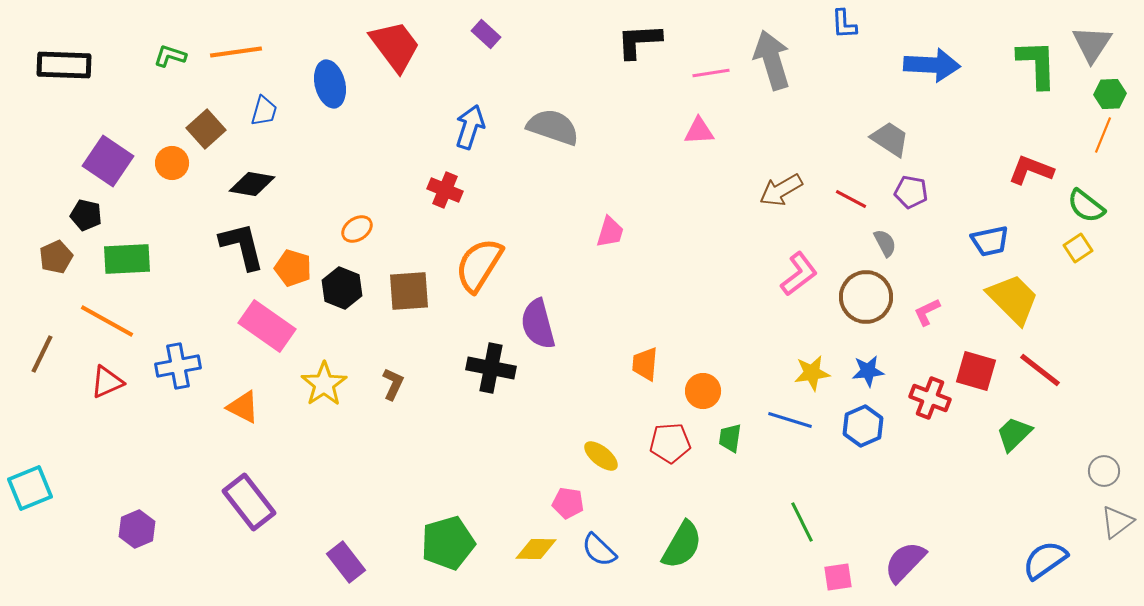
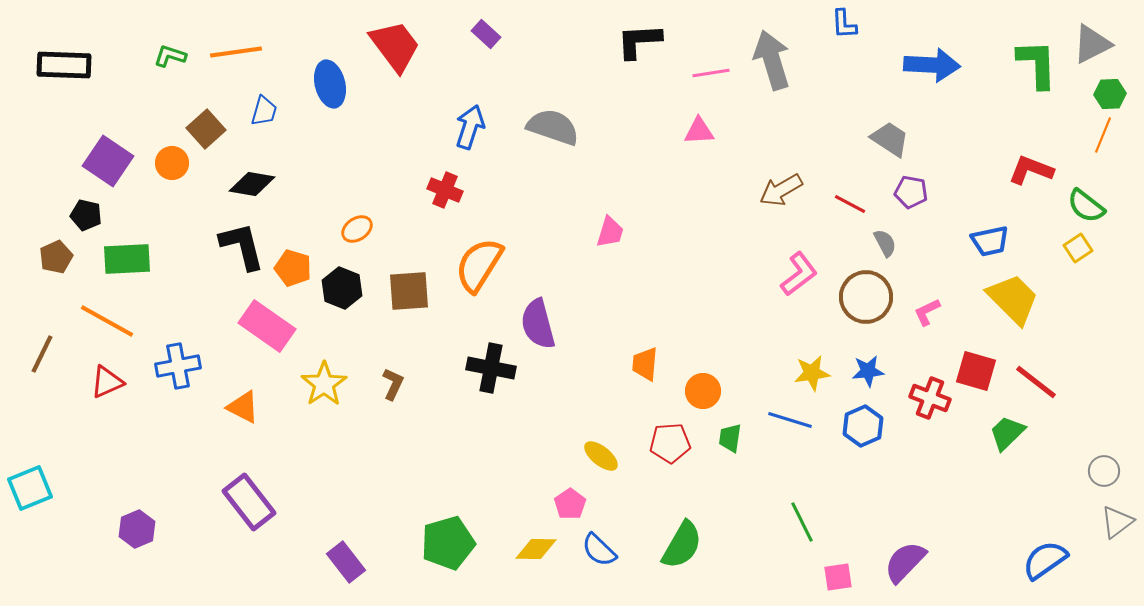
gray triangle at (1092, 44): rotated 30 degrees clockwise
red line at (851, 199): moved 1 px left, 5 px down
red line at (1040, 370): moved 4 px left, 12 px down
green trapezoid at (1014, 434): moved 7 px left, 1 px up
pink pentagon at (568, 503): moved 2 px right, 1 px down; rotated 28 degrees clockwise
